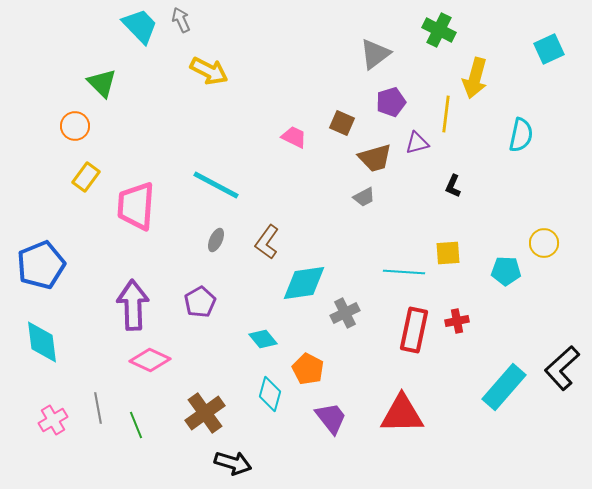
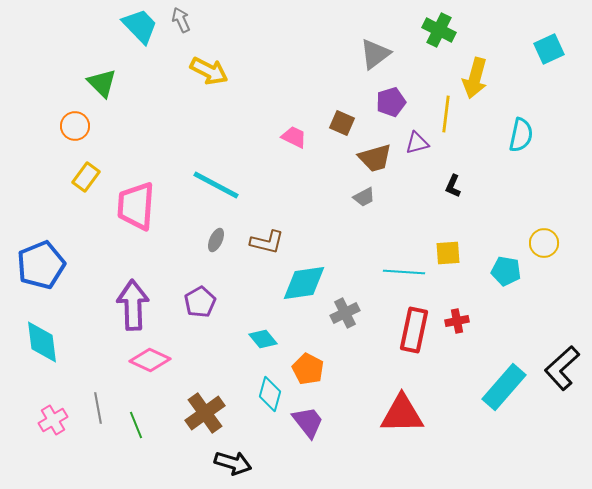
brown L-shape at (267, 242): rotated 112 degrees counterclockwise
cyan pentagon at (506, 271): rotated 8 degrees clockwise
purple trapezoid at (331, 418): moved 23 px left, 4 px down
